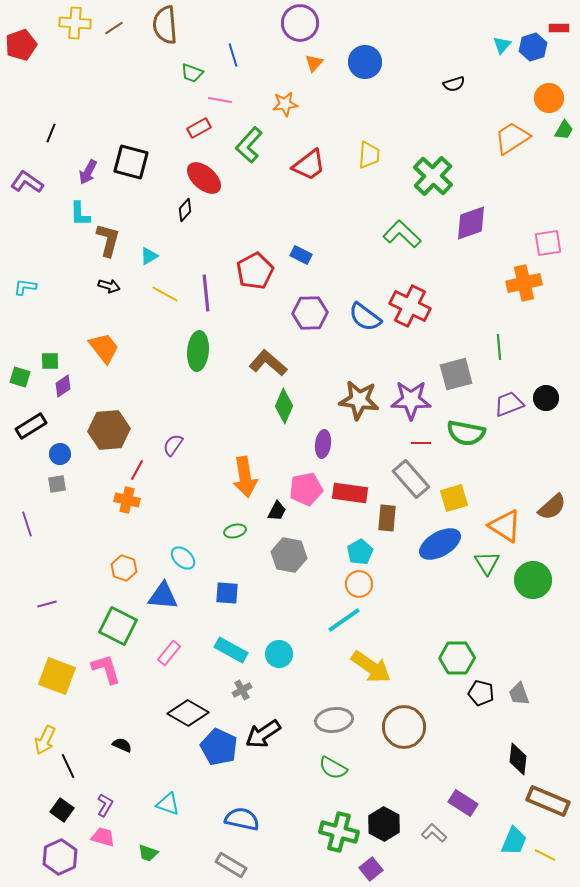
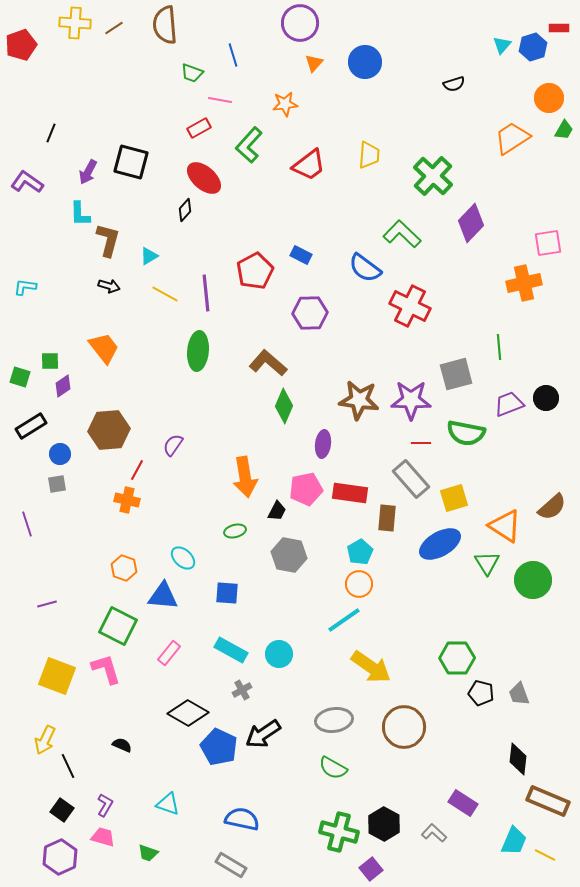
purple diamond at (471, 223): rotated 27 degrees counterclockwise
blue semicircle at (365, 317): moved 49 px up
